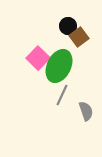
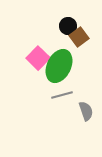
gray line: rotated 50 degrees clockwise
